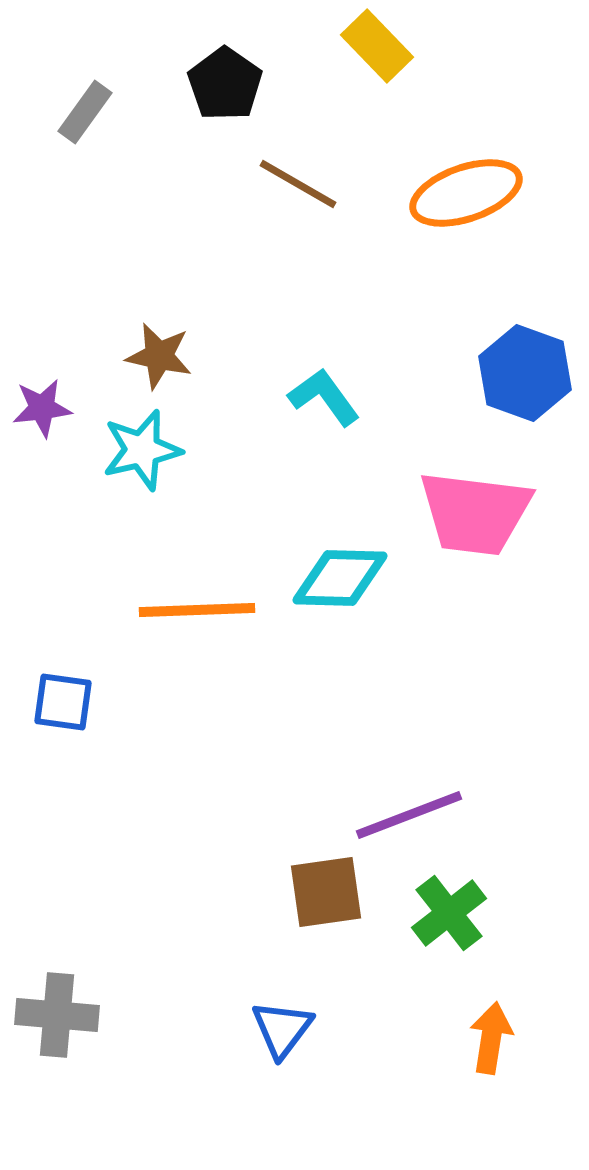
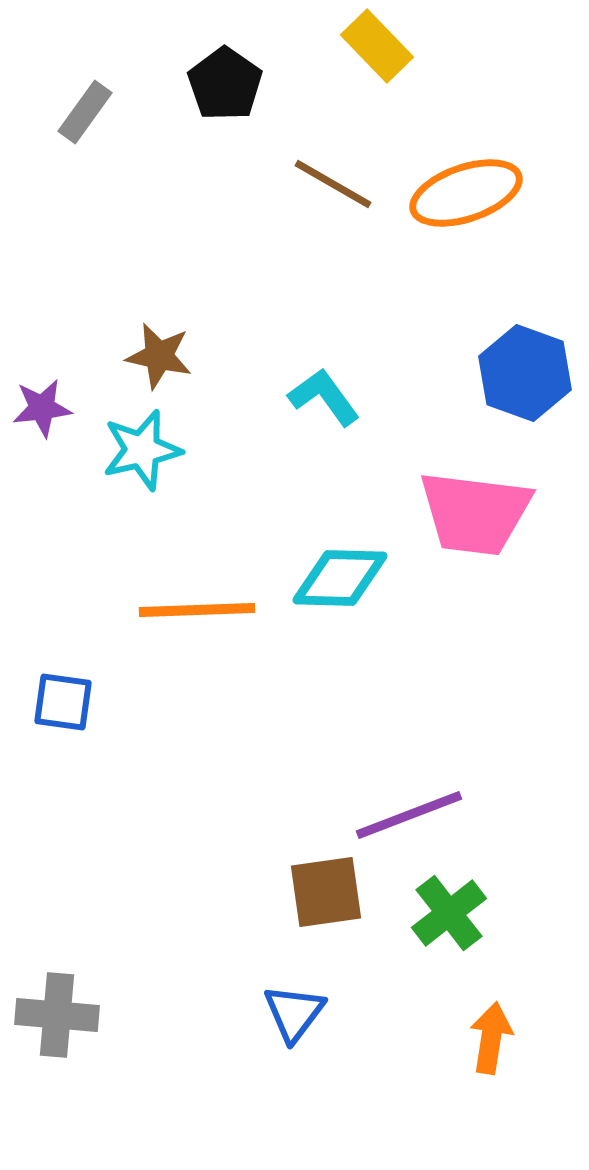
brown line: moved 35 px right
blue triangle: moved 12 px right, 16 px up
